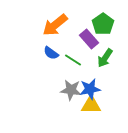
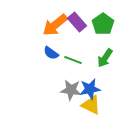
purple rectangle: moved 12 px left, 17 px up
green line: rotated 12 degrees counterclockwise
yellow triangle: rotated 25 degrees clockwise
